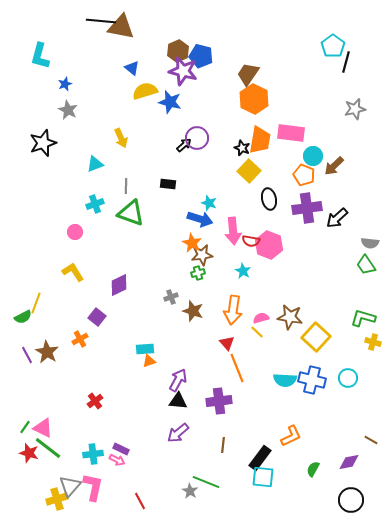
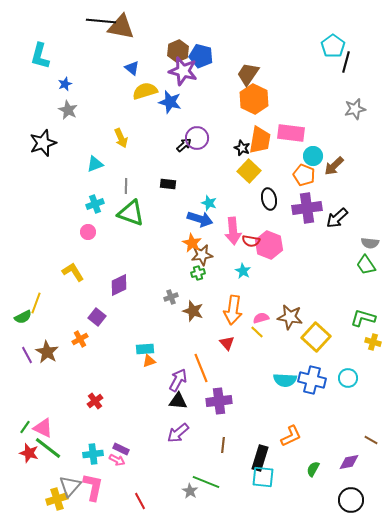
pink circle at (75, 232): moved 13 px right
orange line at (237, 368): moved 36 px left
black rectangle at (260, 458): rotated 20 degrees counterclockwise
